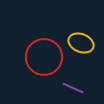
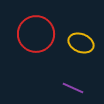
red circle: moved 8 px left, 23 px up
